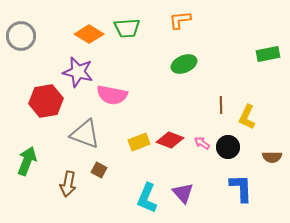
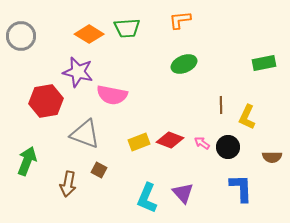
green rectangle: moved 4 px left, 9 px down
